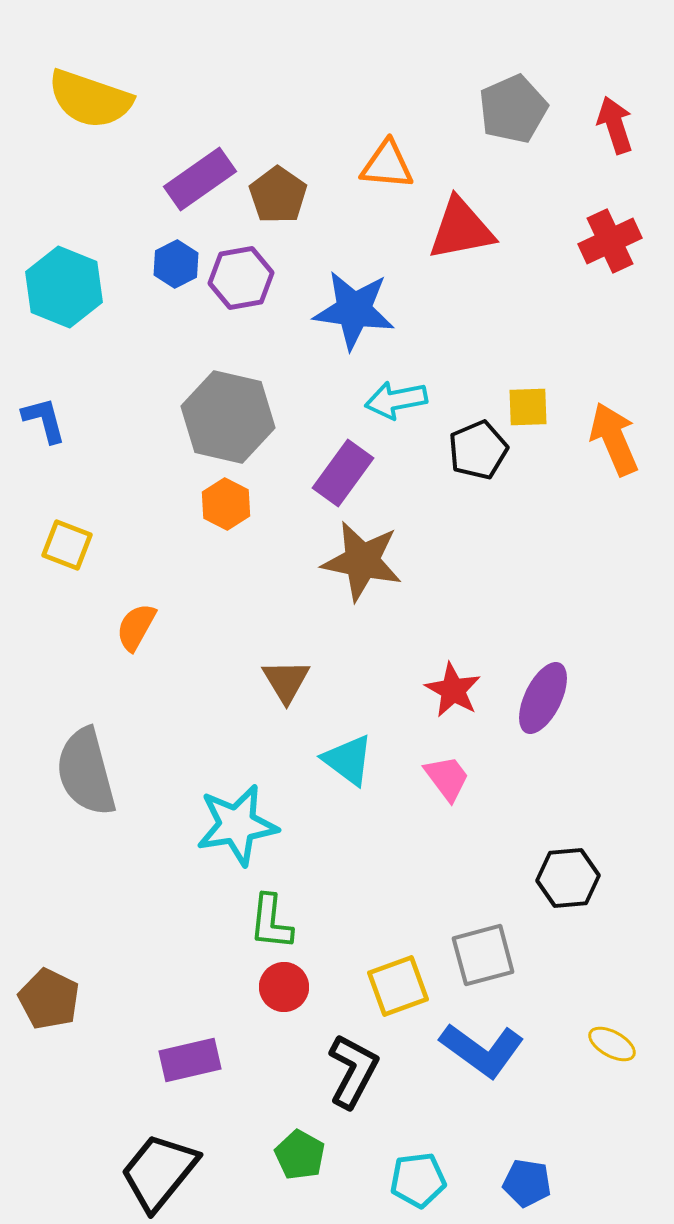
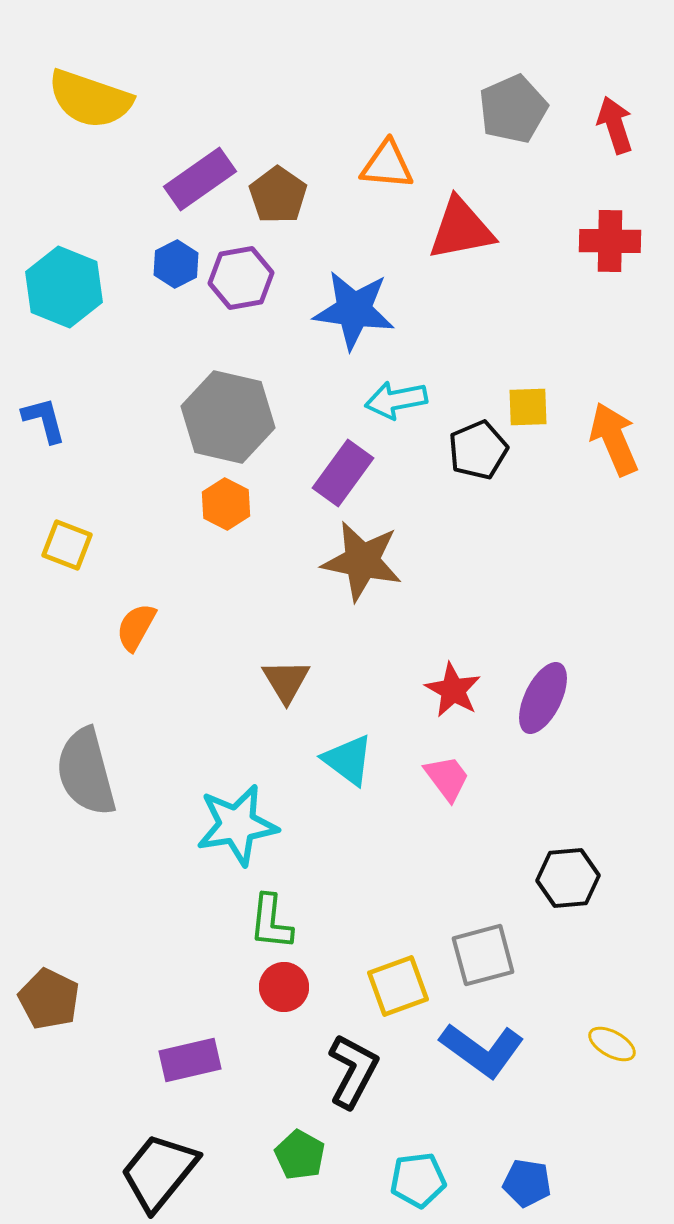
red cross at (610, 241): rotated 26 degrees clockwise
